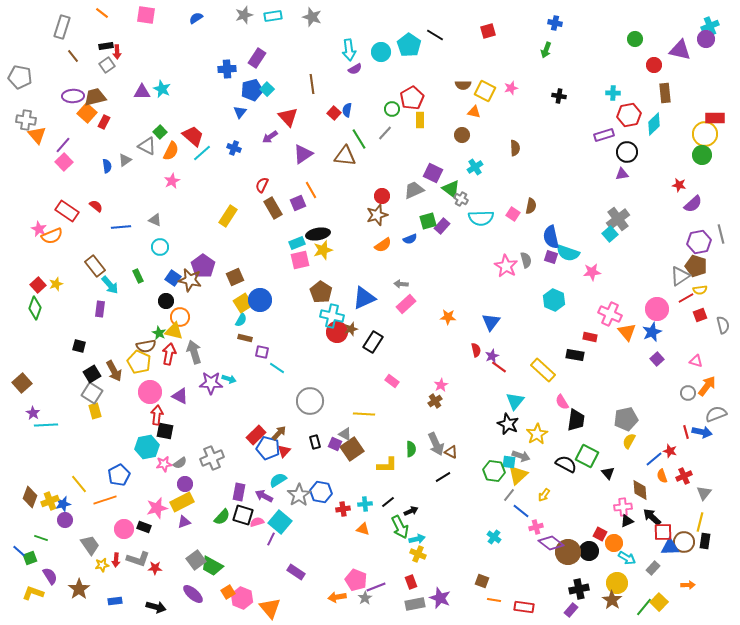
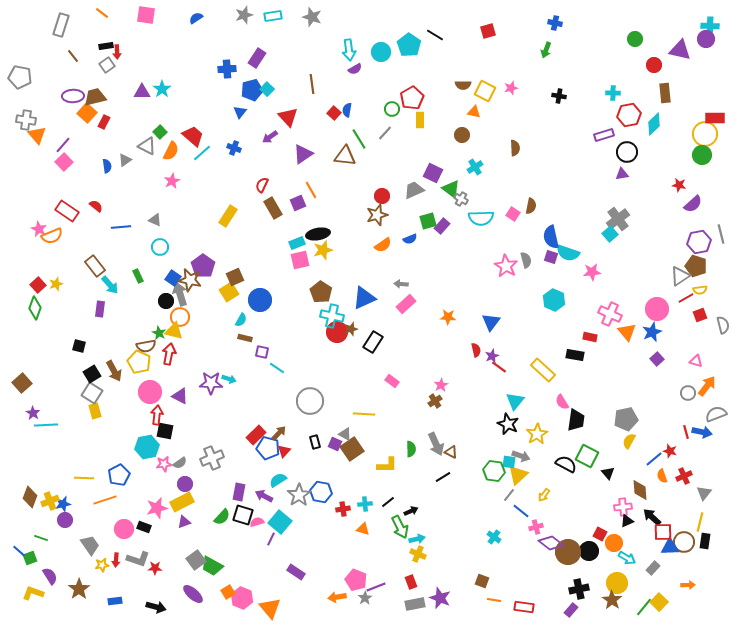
cyan cross at (710, 26): rotated 24 degrees clockwise
gray rectangle at (62, 27): moved 1 px left, 2 px up
cyan star at (162, 89): rotated 12 degrees clockwise
yellow square at (243, 303): moved 14 px left, 11 px up
gray arrow at (194, 352): moved 14 px left, 58 px up
yellow line at (79, 484): moved 5 px right, 6 px up; rotated 48 degrees counterclockwise
